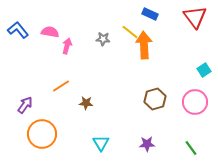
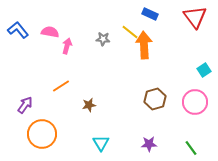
brown star: moved 3 px right, 2 px down; rotated 16 degrees counterclockwise
purple star: moved 2 px right
